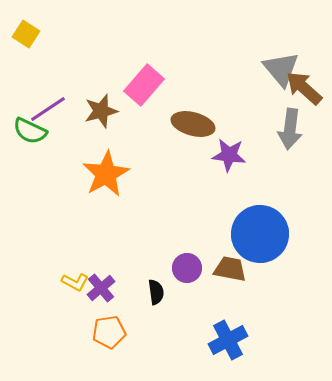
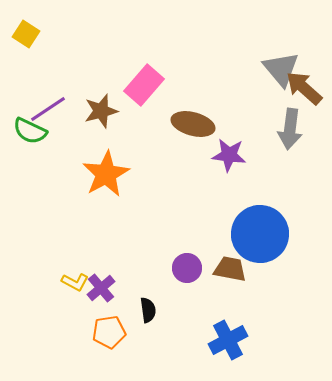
black semicircle: moved 8 px left, 18 px down
